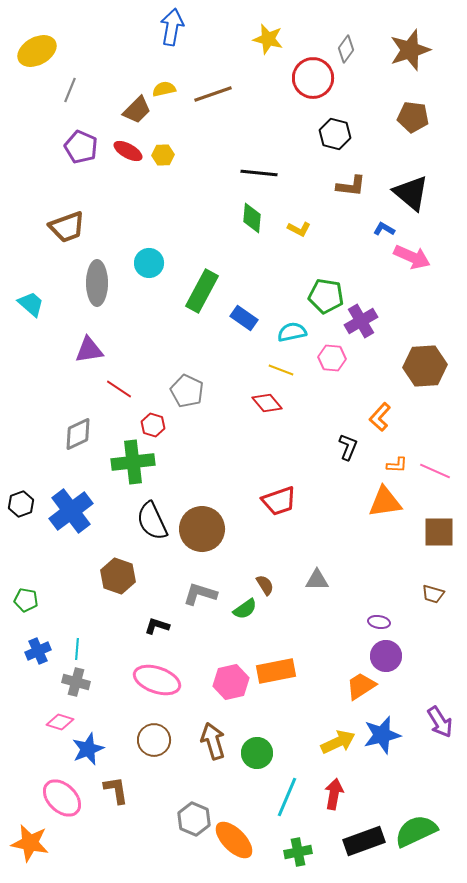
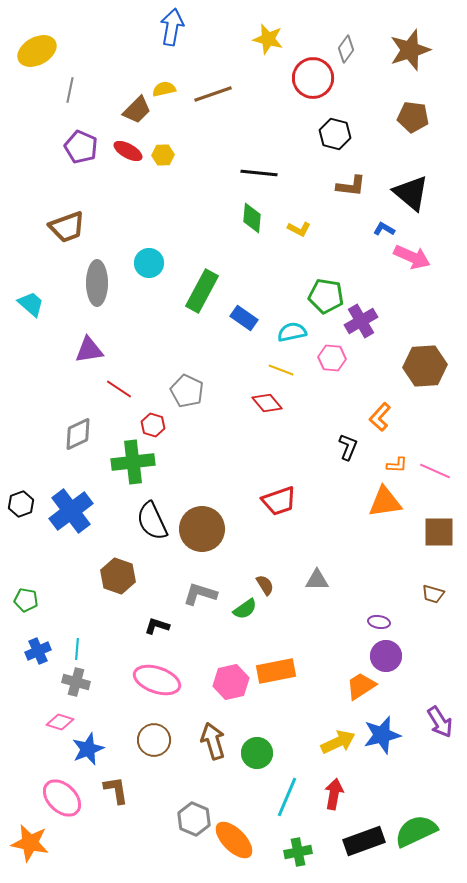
gray line at (70, 90): rotated 10 degrees counterclockwise
